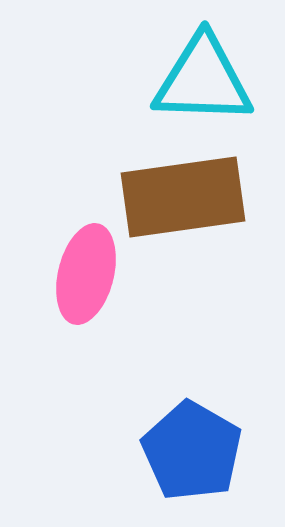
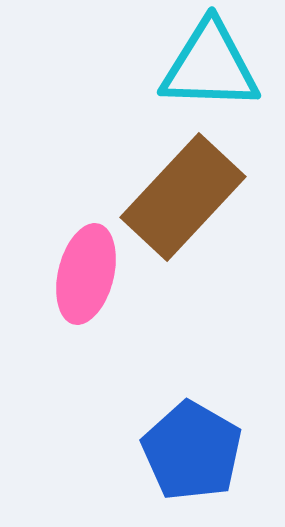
cyan triangle: moved 7 px right, 14 px up
brown rectangle: rotated 39 degrees counterclockwise
